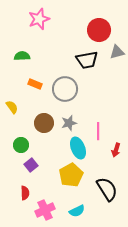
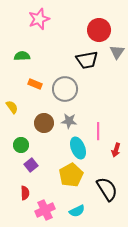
gray triangle: rotated 42 degrees counterclockwise
gray star: moved 2 px up; rotated 21 degrees clockwise
